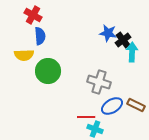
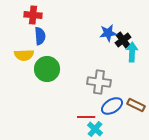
red cross: rotated 24 degrees counterclockwise
blue star: rotated 18 degrees counterclockwise
green circle: moved 1 px left, 2 px up
gray cross: rotated 10 degrees counterclockwise
cyan cross: rotated 21 degrees clockwise
